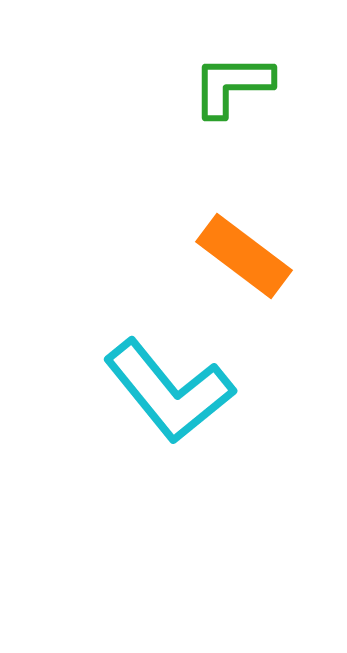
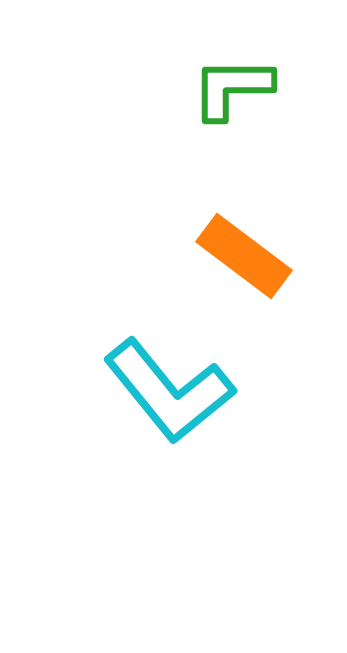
green L-shape: moved 3 px down
